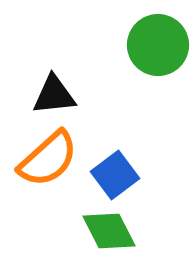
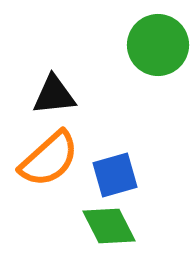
orange semicircle: moved 1 px right
blue square: rotated 21 degrees clockwise
green diamond: moved 5 px up
